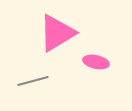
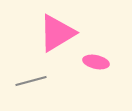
gray line: moved 2 px left
